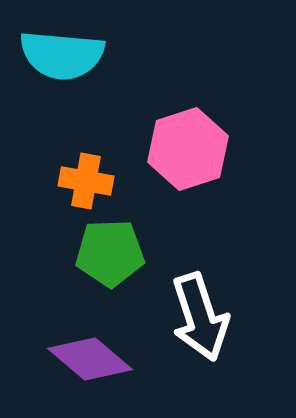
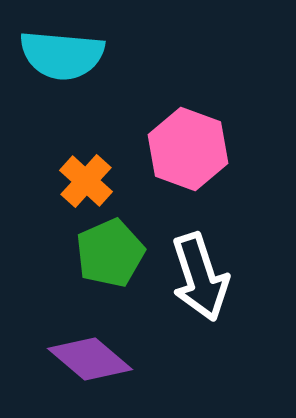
pink hexagon: rotated 22 degrees counterclockwise
orange cross: rotated 32 degrees clockwise
green pentagon: rotated 22 degrees counterclockwise
white arrow: moved 40 px up
